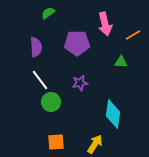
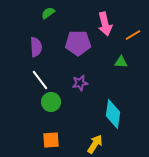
purple pentagon: moved 1 px right
orange square: moved 5 px left, 2 px up
